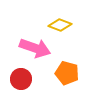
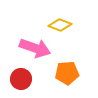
orange pentagon: rotated 20 degrees counterclockwise
